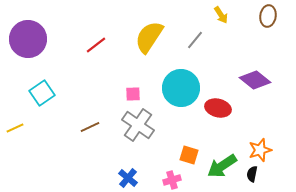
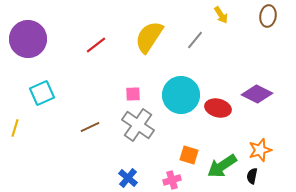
purple diamond: moved 2 px right, 14 px down; rotated 12 degrees counterclockwise
cyan circle: moved 7 px down
cyan square: rotated 10 degrees clockwise
yellow line: rotated 48 degrees counterclockwise
black semicircle: moved 2 px down
